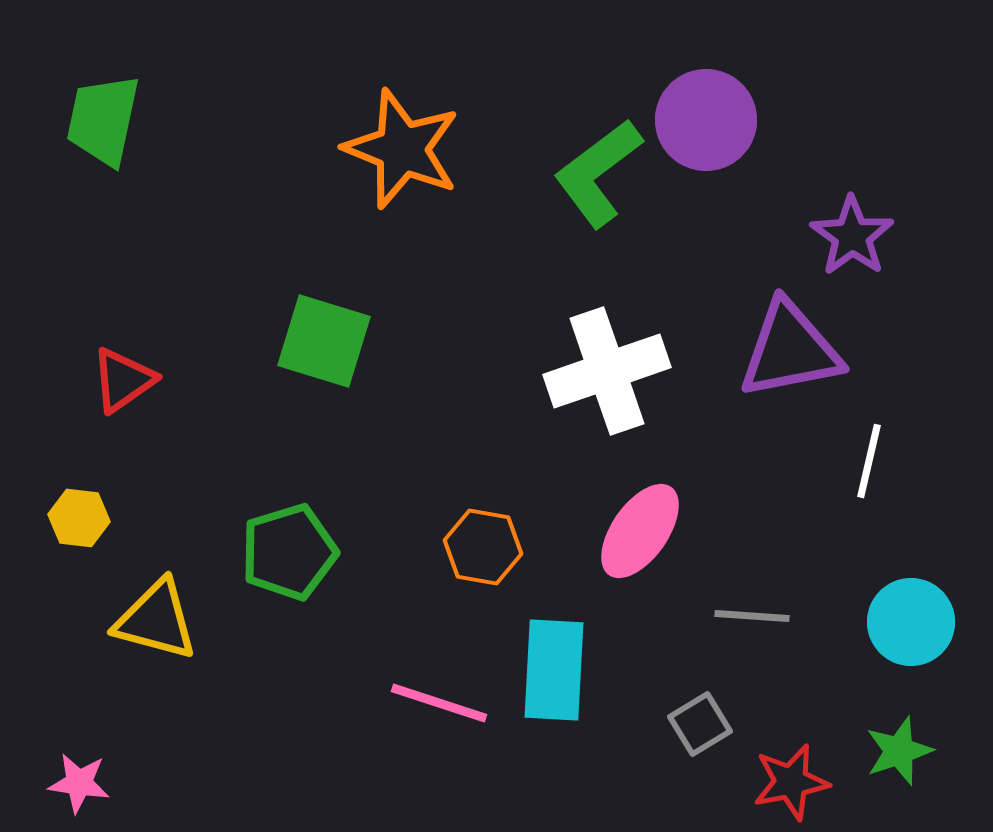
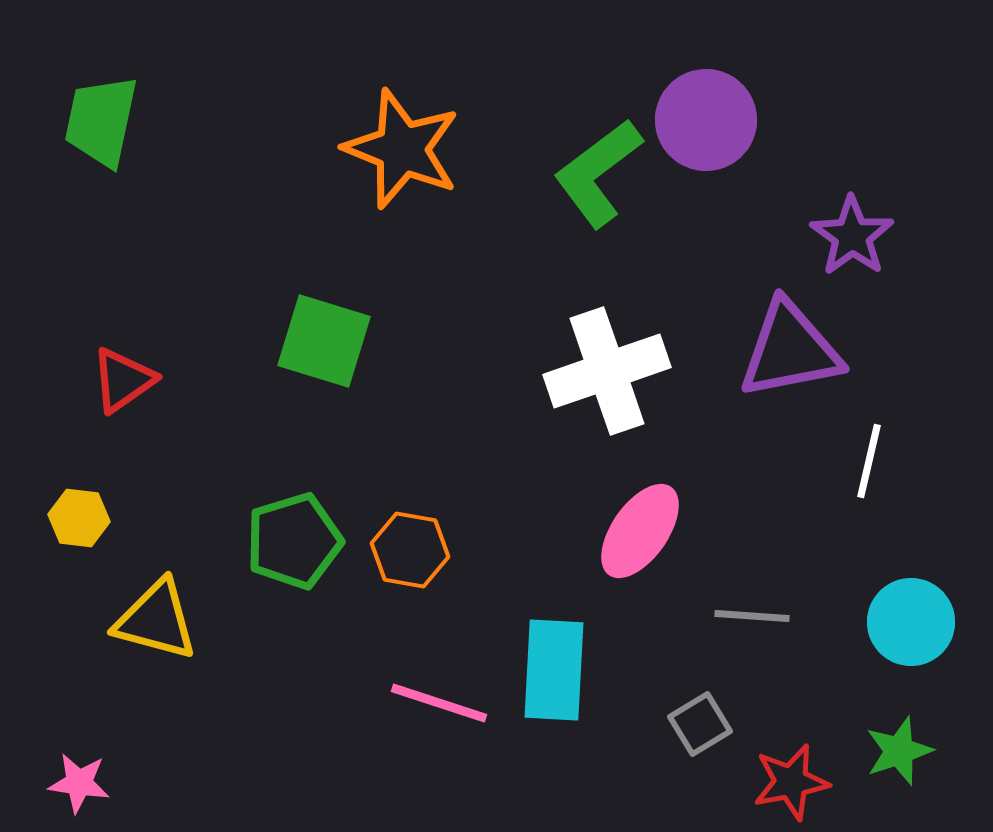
green trapezoid: moved 2 px left, 1 px down
orange hexagon: moved 73 px left, 3 px down
green pentagon: moved 5 px right, 11 px up
